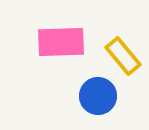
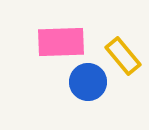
blue circle: moved 10 px left, 14 px up
